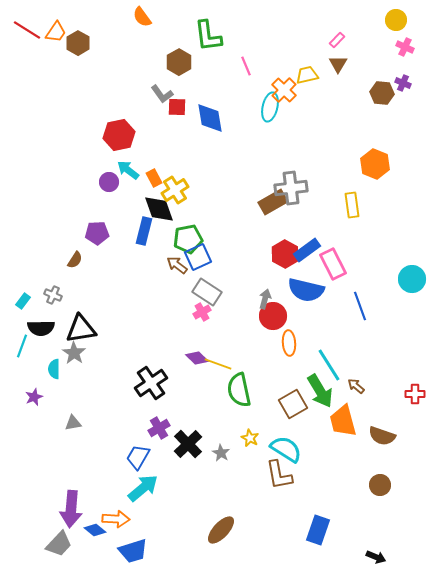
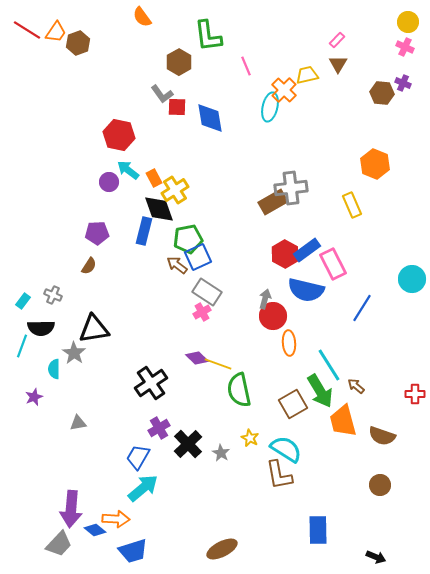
yellow circle at (396, 20): moved 12 px right, 2 px down
brown hexagon at (78, 43): rotated 10 degrees clockwise
red hexagon at (119, 135): rotated 24 degrees clockwise
yellow rectangle at (352, 205): rotated 15 degrees counterclockwise
brown semicircle at (75, 260): moved 14 px right, 6 px down
blue line at (360, 306): moved 2 px right, 2 px down; rotated 52 degrees clockwise
black triangle at (81, 329): moved 13 px right
gray triangle at (73, 423): moved 5 px right
brown ellipse at (221, 530): moved 1 px right, 19 px down; rotated 20 degrees clockwise
blue rectangle at (318, 530): rotated 20 degrees counterclockwise
